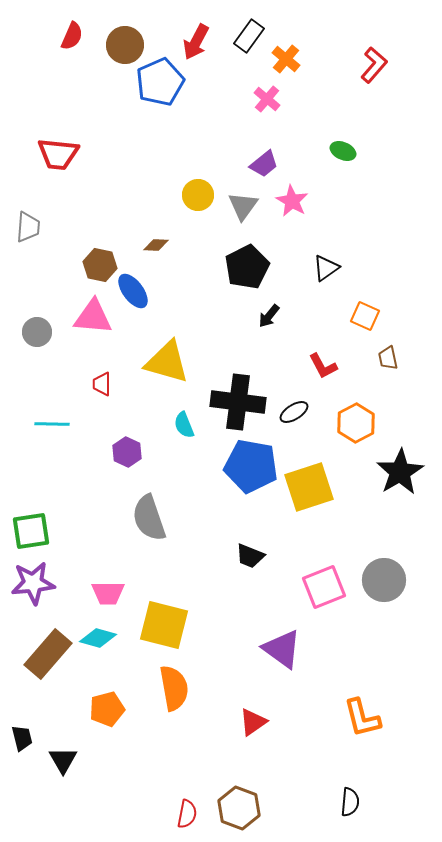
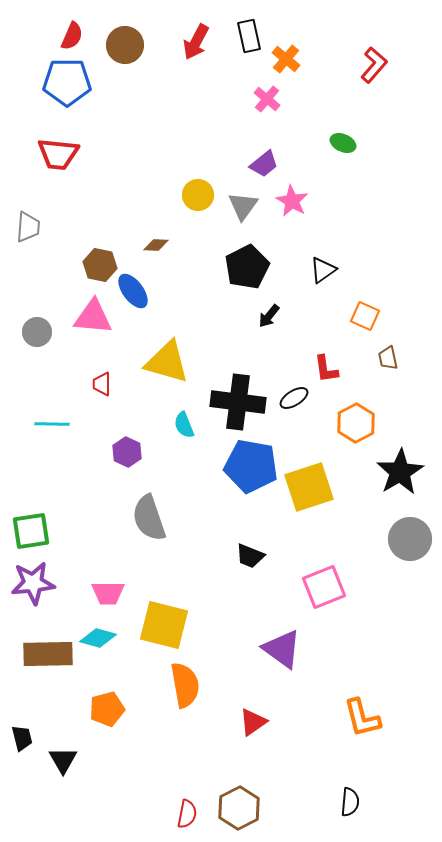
black rectangle at (249, 36): rotated 48 degrees counterclockwise
blue pentagon at (160, 82): moved 93 px left; rotated 24 degrees clockwise
green ellipse at (343, 151): moved 8 px up
black triangle at (326, 268): moved 3 px left, 2 px down
red L-shape at (323, 366): moved 3 px right, 3 px down; rotated 20 degrees clockwise
black ellipse at (294, 412): moved 14 px up
gray circle at (384, 580): moved 26 px right, 41 px up
brown rectangle at (48, 654): rotated 48 degrees clockwise
orange semicircle at (174, 688): moved 11 px right, 3 px up
brown hexagon at (239, 808): rotated 12 degrees clockwise
